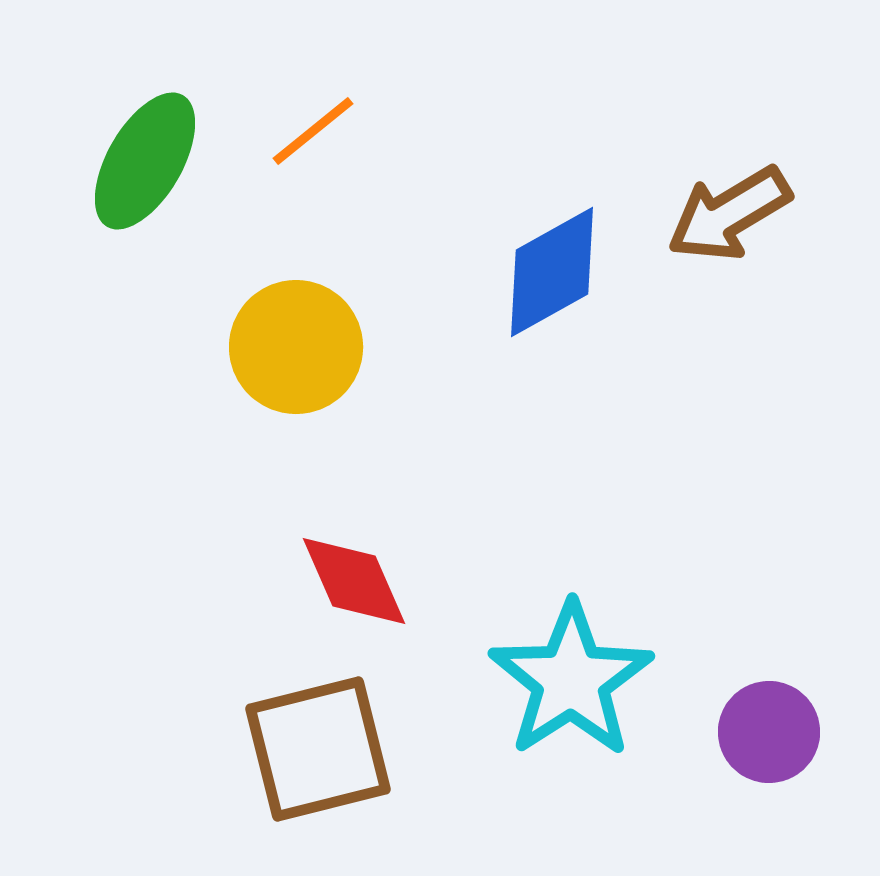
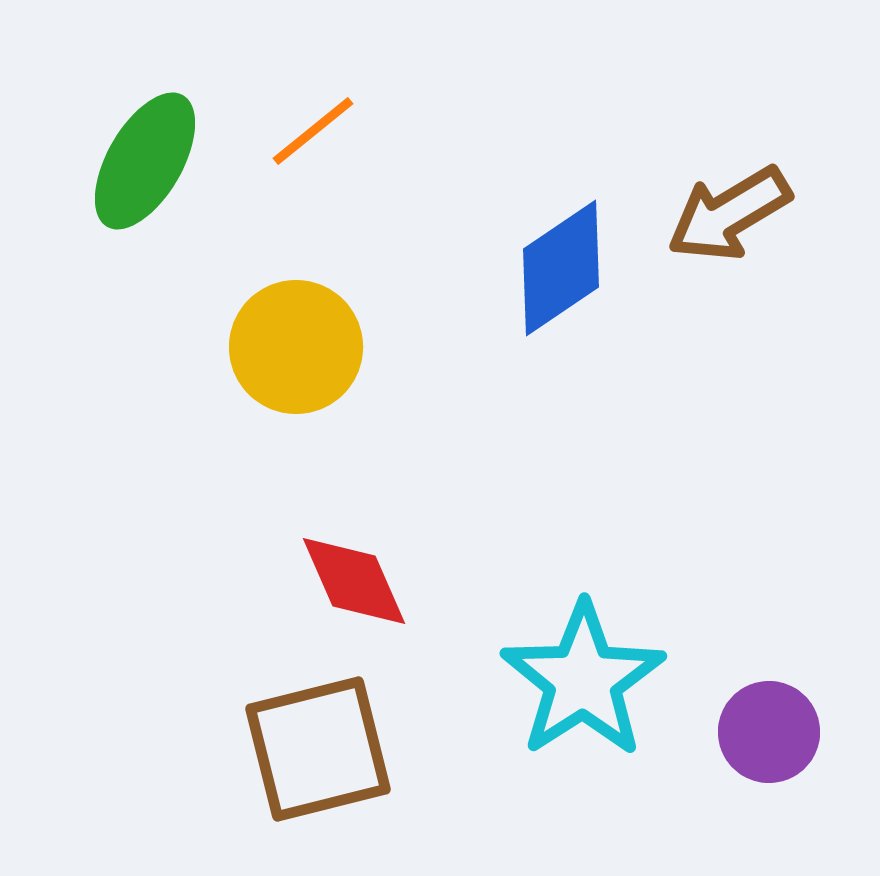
blue diamond: moved 9 px right, 4 px up; rotated 5 degrees counterclockwise
cyan star: moved 12 px right
